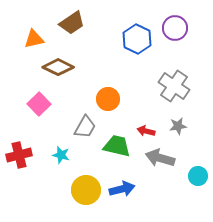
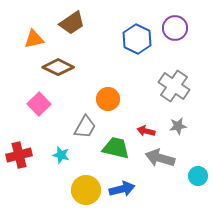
green trapezoid: moved 1 px left, 2 px down
